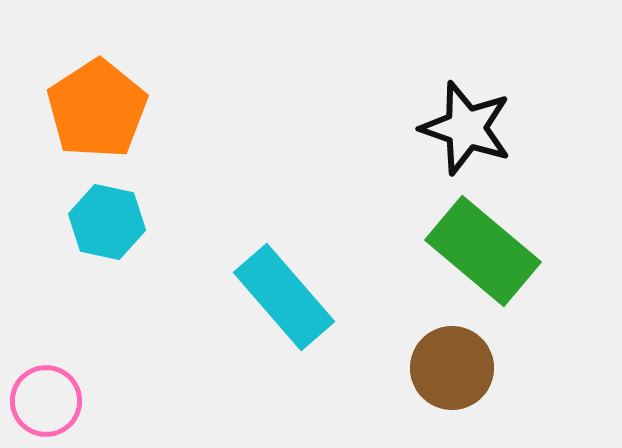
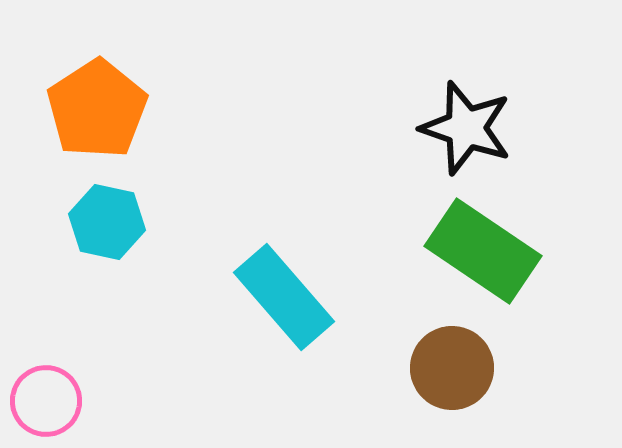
green rectangle: rotated 6 degrees counterclockwise
